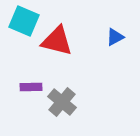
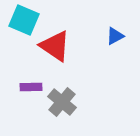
cyan square: moved 1 px up
blue triangle: moved 1 px up
red triangle: moved 2 px left, 5 px down; rotated 20 degrees clockwise
